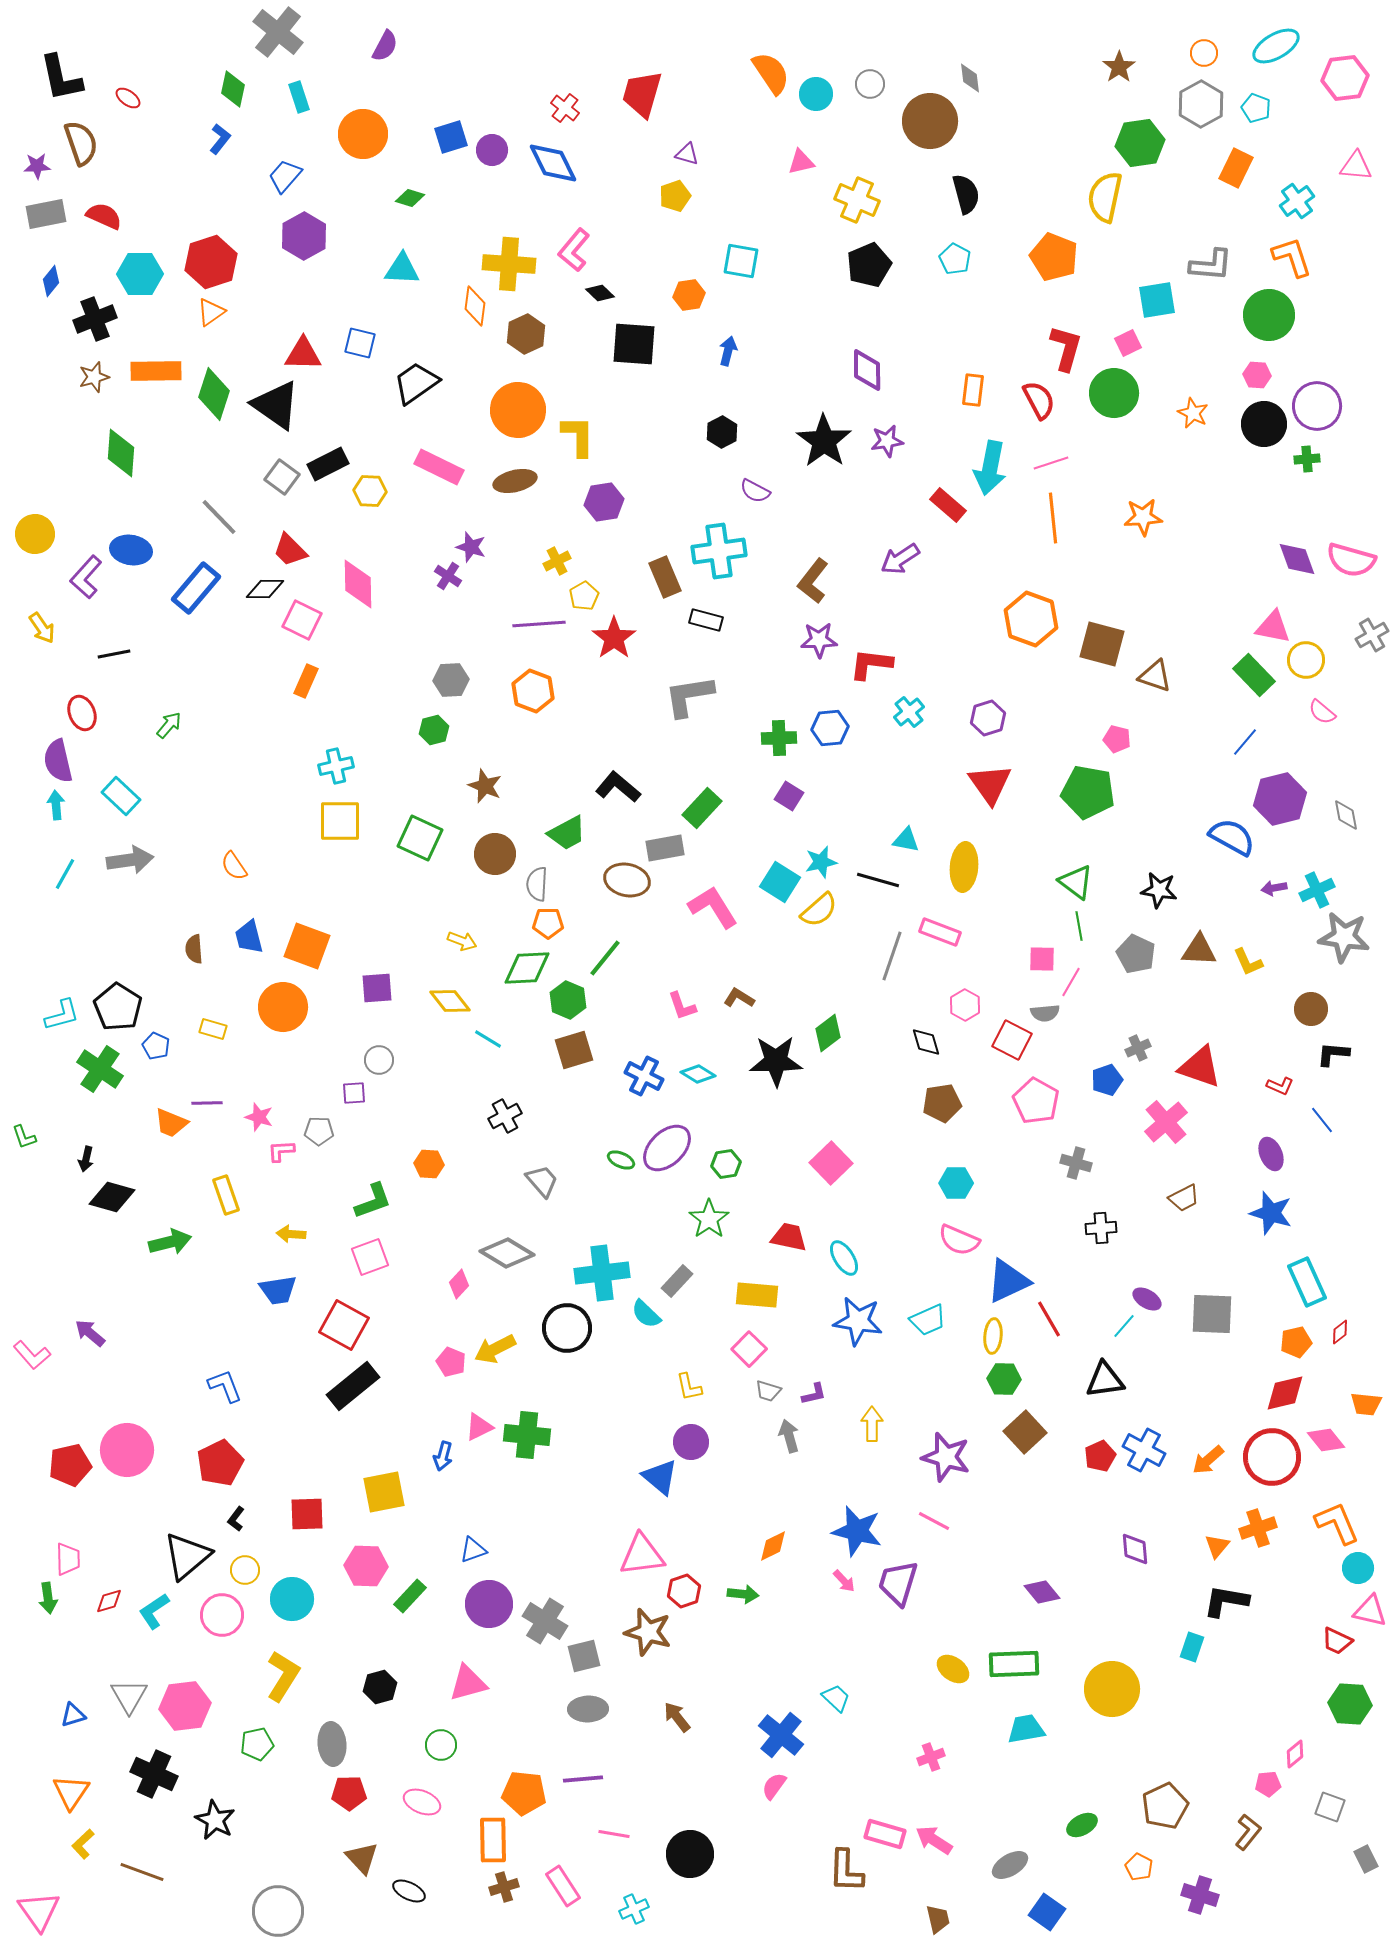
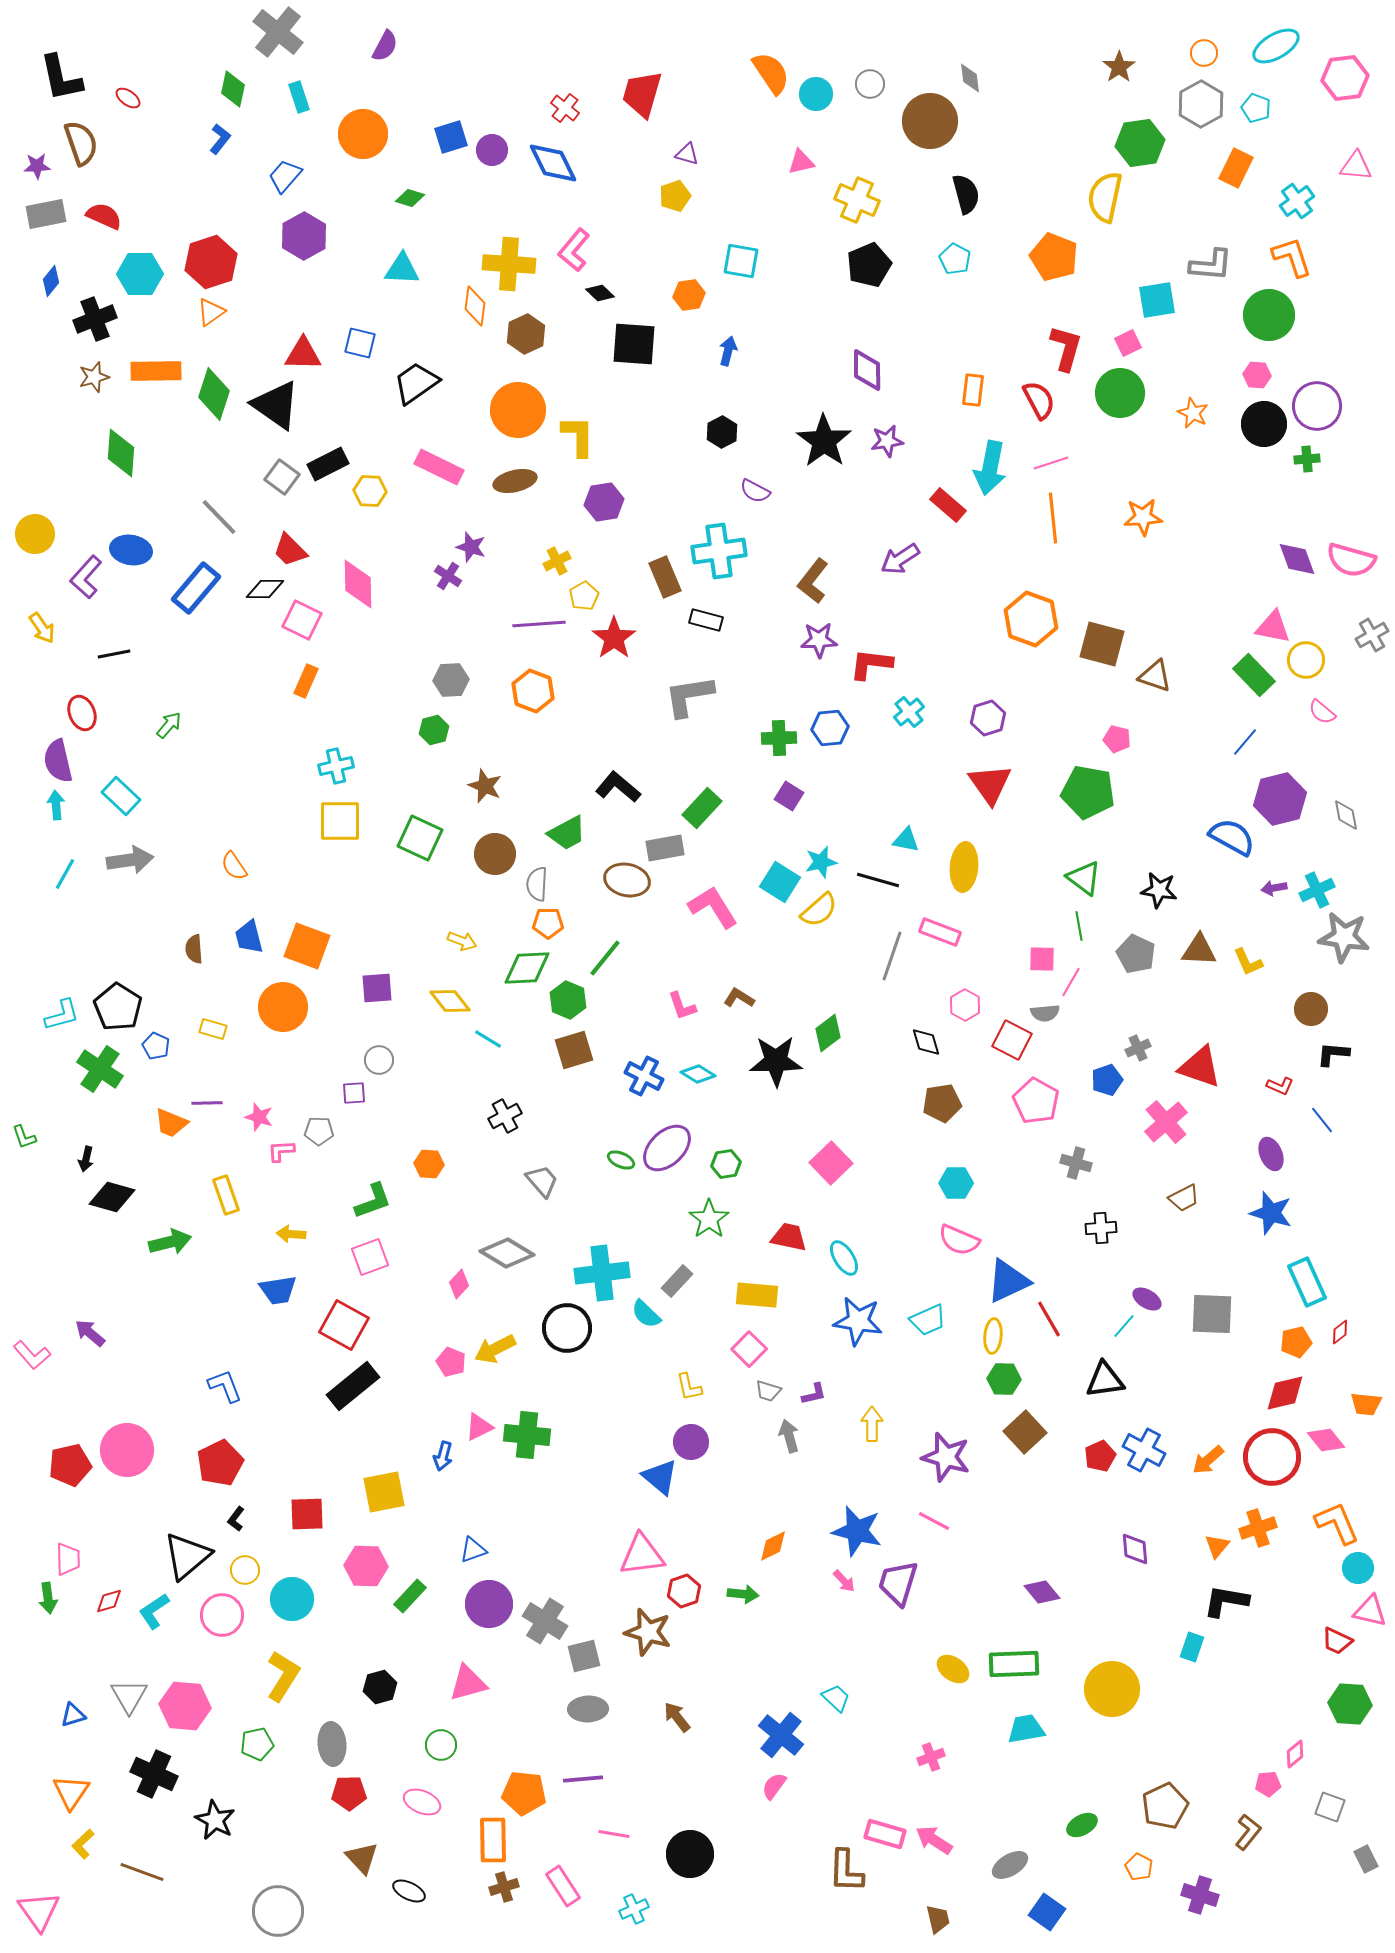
green circle at (1114, 393): moved 6 px right
green triangle at (1076, 882): moved 8 px right, 4 px up
pink hexagon at (185, 1706): rotated 12 degrees clockwise
